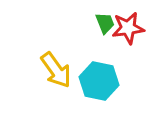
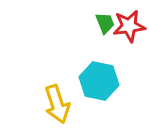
red star: moved 1 px right, 2 px up
yellow arrow: moved 1 px right, 34 px down; rotated 18 degrees clockwise
